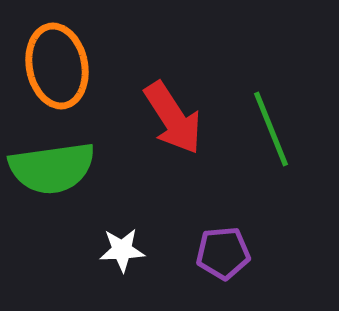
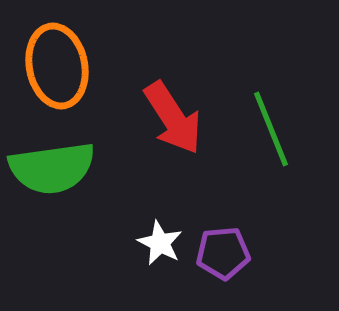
white star: moved 38 px right, 7 px up; rotated 30 degrees clockwise
